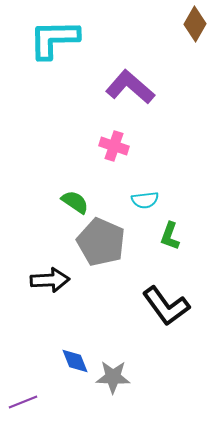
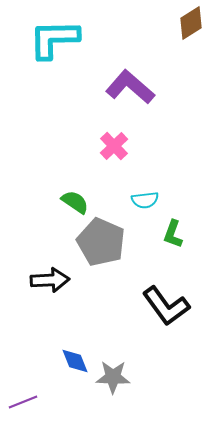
brown diamond: moved 4 px left, 1 px up; rotated 28 degrees clockwise
pink cross: rotated 28 degrees clockwise
green L-shape: moved 3 px right, 2 px up
